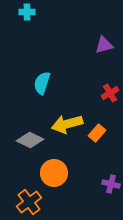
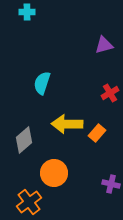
yellow arrow: rotated 16 degrees clockwise
gray diamond: moved 6 px left; rotated 68 degrees counterclockwise
